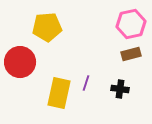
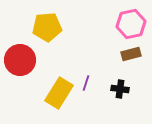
red circle: moved 2 px up
yellow rectangle: rotated 20 degrees clockwise
